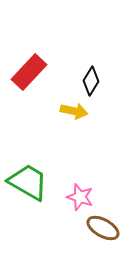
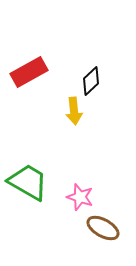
red rectangle: rotated 18 degrees clockwise
black diamond: rotated 16 degrees clockwise
yellow arrow: rotated 72 degrees clockwise
